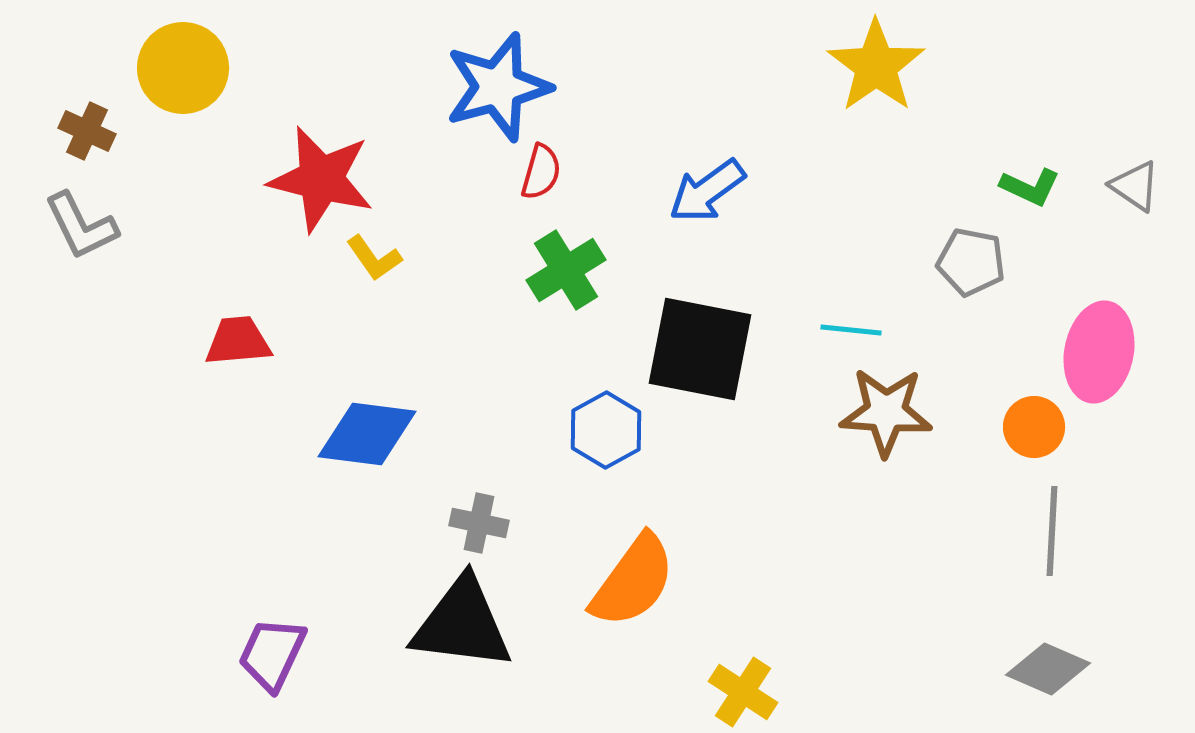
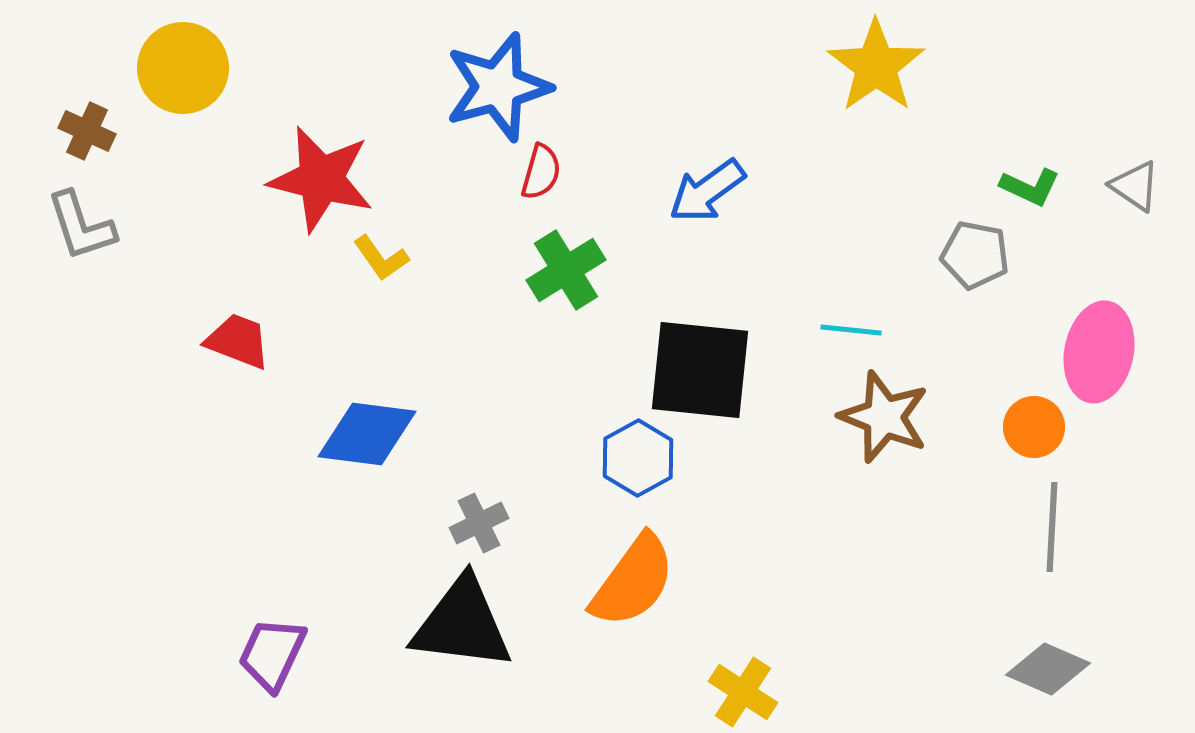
gray L-shape: rotated 8 degrees clockwise
yellow L-shape: moved 7 px right
gray pentagon: moved 4 px right, 7 px up
red trapezoid: rotated 26 degrees clockwise
black square: moved 21 px down; rotated 5 degrees counterclockwise
brown star: moved 2 px left, 5 px down; rotated 18 degrees clockwise
blue hexagon: moved 32 px right, 28 px down
gray cross: rotated 38 degrees counterclockwise
gray line: moved 4 px up
